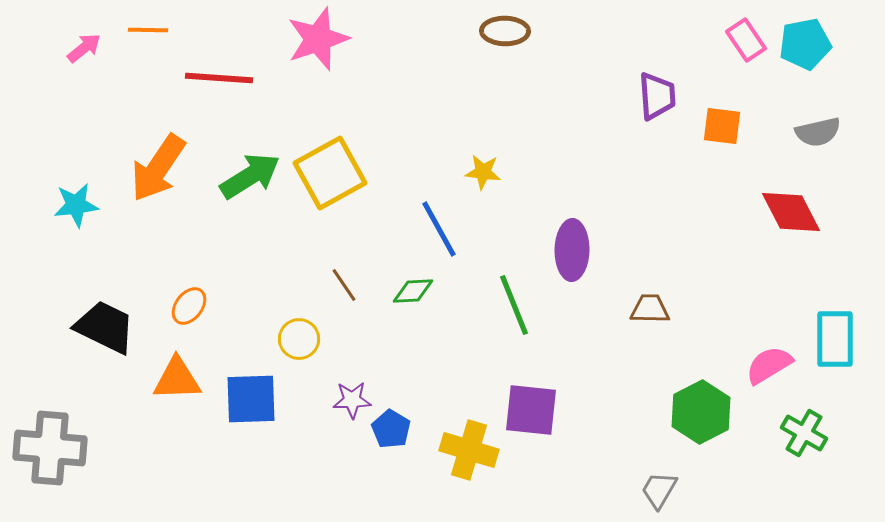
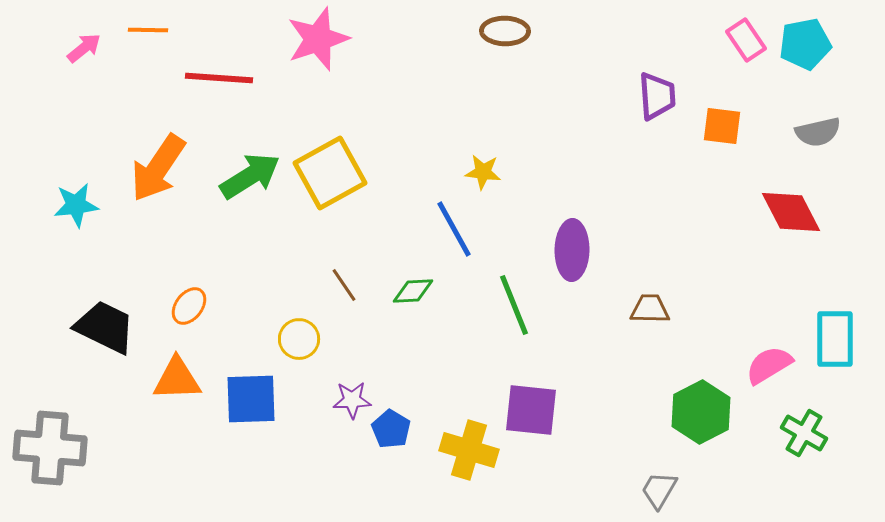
blue line: moved 15 px right
